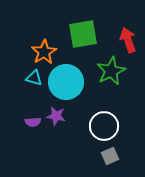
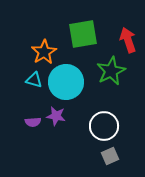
cyan triangle: moved 2 px down
